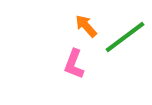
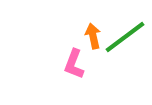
orange arrow: moved 7 px right, 10 px down; rotated 30 degrees clockwise
